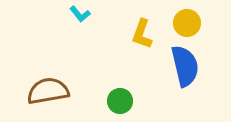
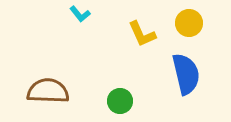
yellow circle: moved 2 px right
yellow L-shape: rotated 44 degrees counterclockwise
blue semicircle: moved 1 px right, 8 px down
brown semicircle: rotated 12 degrees clockwise
